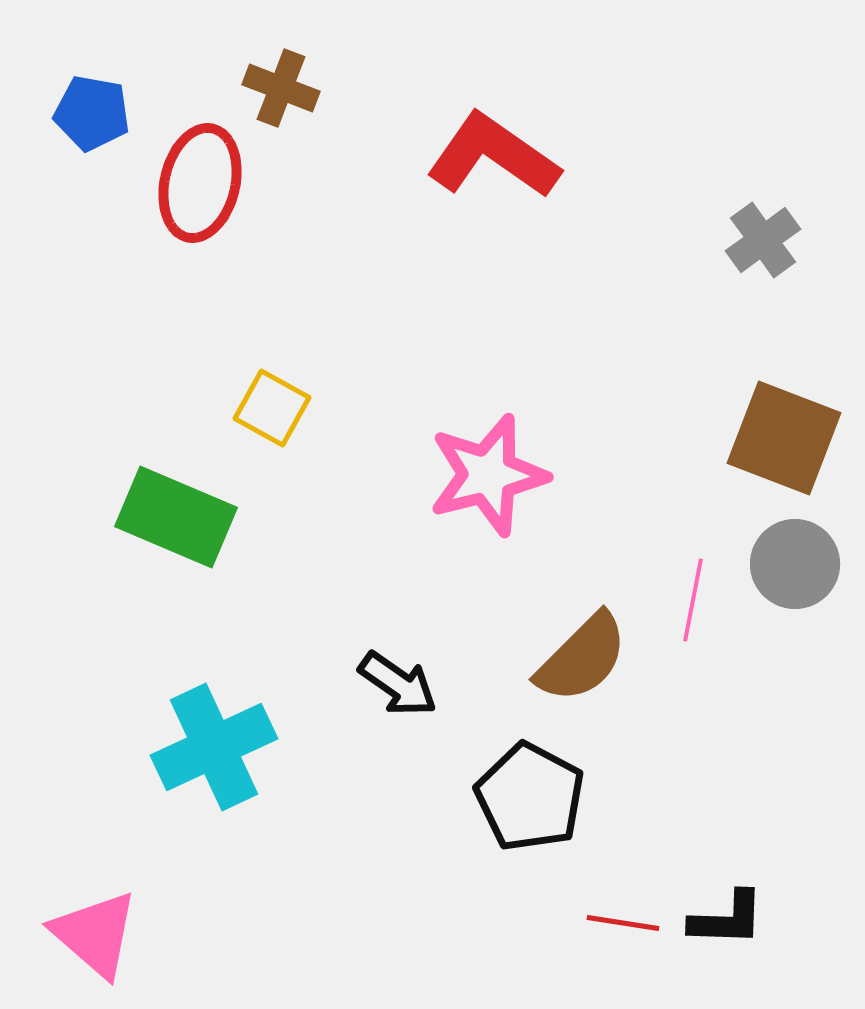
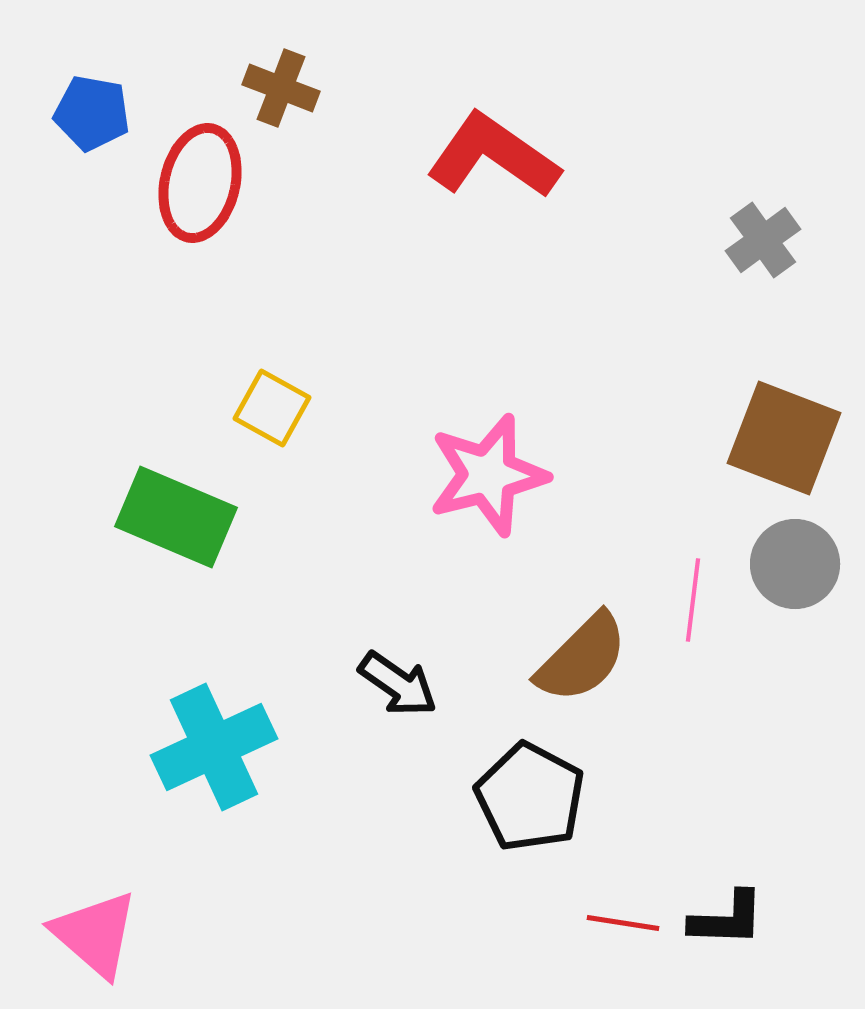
pink line: rotated 4 degrees counterclockwise
